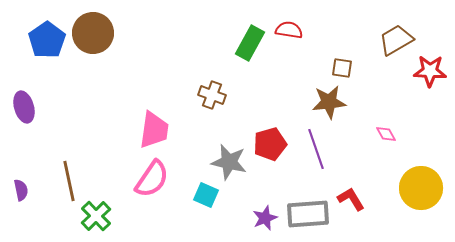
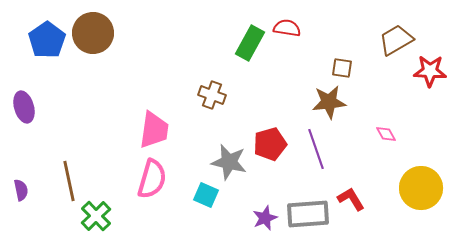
red semicircle: moved 2 px left, 2 px up
pink semicircle: rotated 18 degrees counterclockwise
